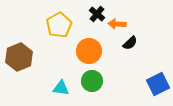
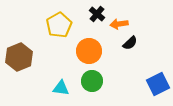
orange arrow: moved 2 px right; rotated 12 degrees counterclockwise
